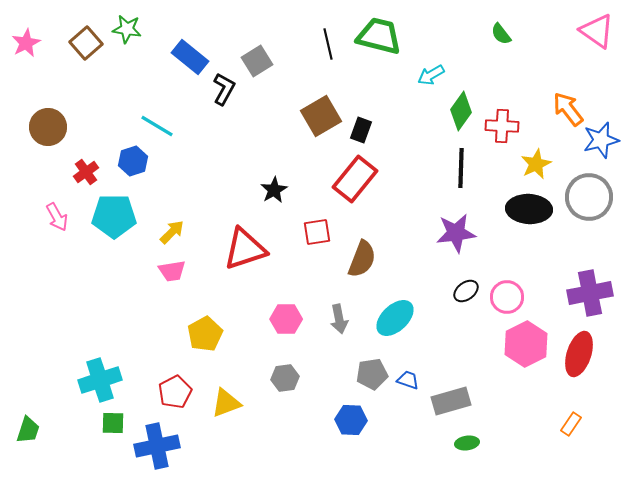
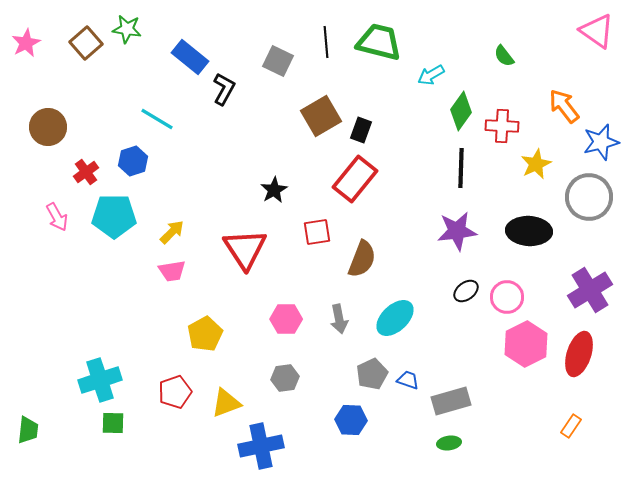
green semicircle at (501, 34): moved 3 px right, 22 px down
green trapezoid at (379, 36): moved 6 px down
black line at (328, 44): moved 2 px left, 2 px up; rotated 8 degrees clockwise
gray square at (257, 61): moved 21 px right; rotated 32 degrees counterclockwise
orange arrow at (568, 109): moved 4 px left, 3 px up
cyan line at (157, 126): moved 7 px up
blue star at (601, 140): moved 2 px down
black ellipse at (529, 209): moved 22 px down
purple star at (456, 233): moved 1 px right, 2 px up
red triangle at (245, 249): rotated 45 degrees counterclockwise
purple cross at (590, 293): moved 3 px up; rotated 21 degrees counterclockwise
gray pentagon at (372, 374): rotated 16 degrees counterclockwise
red pentagon at (175, 392): rotated 8 degrees clockwise
orange rectangle at (571, 424): moved 2 px down
green trapezoid at (28, 430): rotated 12 degrees counterclockwise
green ellipse at (467, 443): moved 18 px left
blue cross at (157, 446): moved 104 px right
